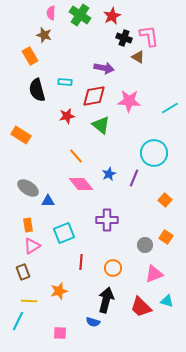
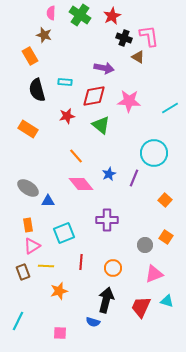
orange rectangle at (21, 135): moved 7 px right, 6 px up
yellow line at (29, 301): moved 17 px right, 35 px up
red trapezoid at (141, 307): rotated 70 degrees clockwise
